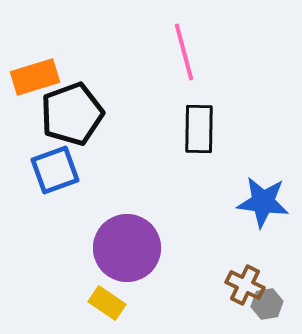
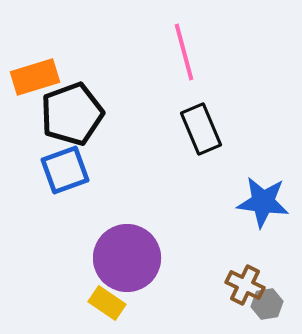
black rectangle: moved 2 px right; rotated 24 degrees counterclockwise
blue square: moved 10 px right
purple circle: moved 10 px down
